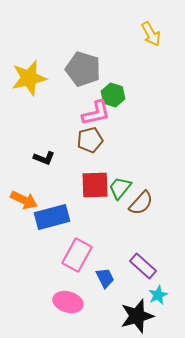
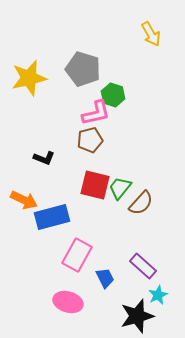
red square: rotated 16 degrees clockwise
